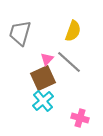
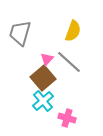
brown square: rotated 15 degrees counterclockwise
pink cross: moved 13 px left
